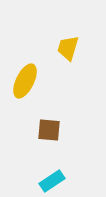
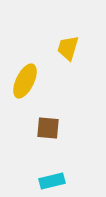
brown square: moved 1 px left, 2 px up
cyan rectangle: rotated 20 degrees clockwise
